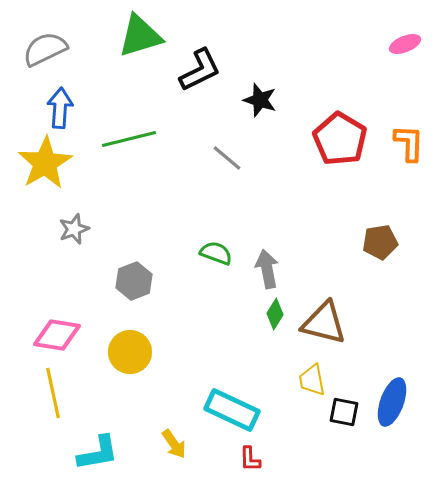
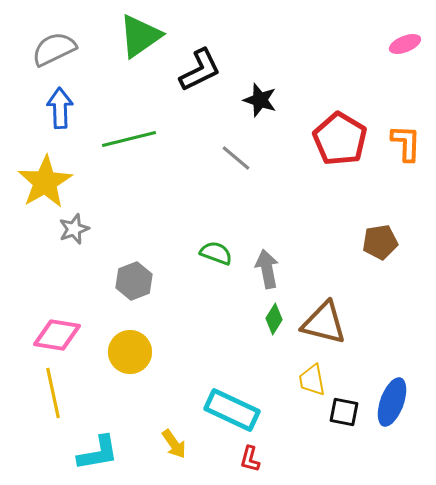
green triangle: rotated 18 degrees counterclockwise
gray semicircle: moved 9 px right
blue arrow: rotated 6 degrees counterclockwise
orange L-shape: moved 3 px left
gray line: moved 9 px right
yellow star: moved 19 px down
green diamond: moved 1 px left, 5 px down
red L-shape: rotated 16 degrees clockwise
